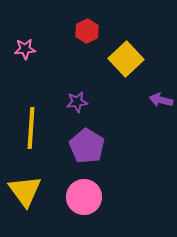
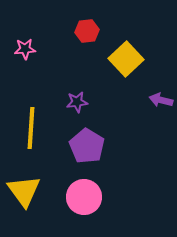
red hexagon: rotated 20 degrees clockwise
yellow triangle: moved 1 px left
